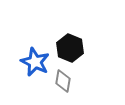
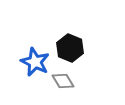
gray diamond: rotated 40 degrees counterclockwise
